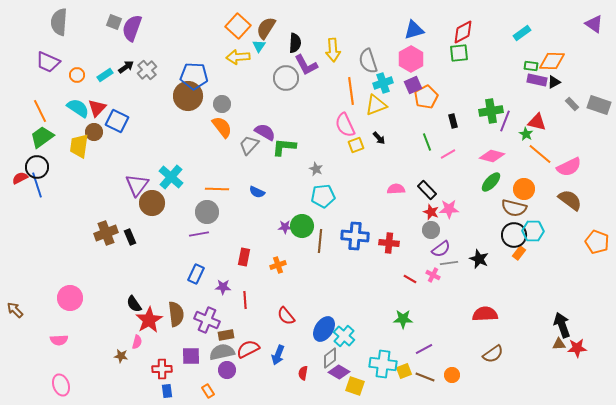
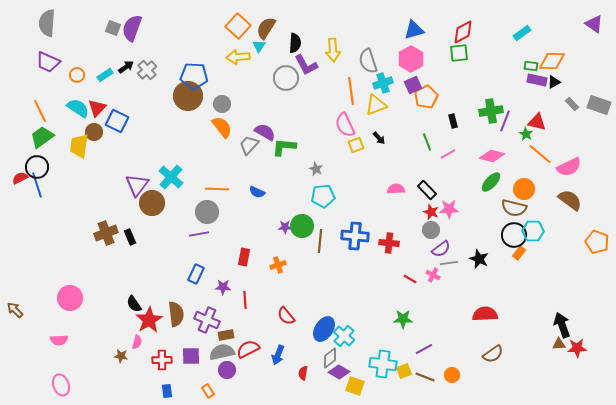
gray semicircle at (59, 22): moved 12 px left, 1 px down
gray square at (114, 22): moved 1 px left, 6 px down
red cross at (162, 369): moved 9 px up
